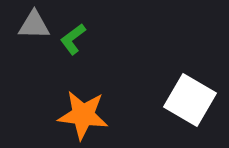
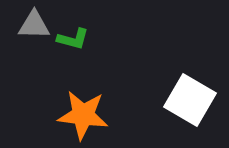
green L-shape: rotated 128 degrees counterclockwise
